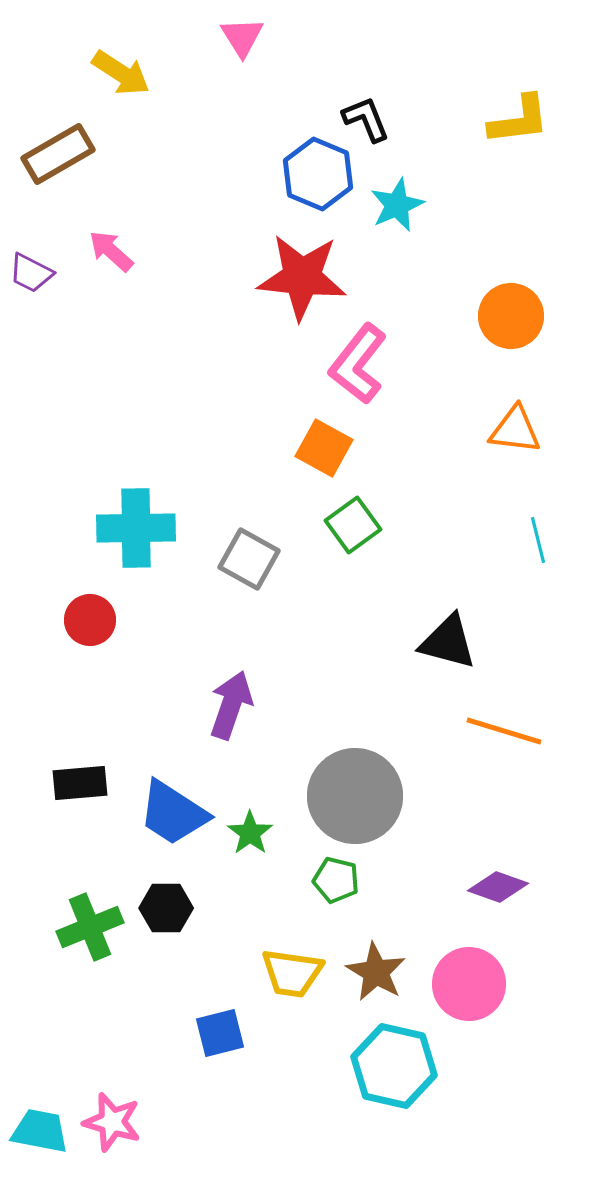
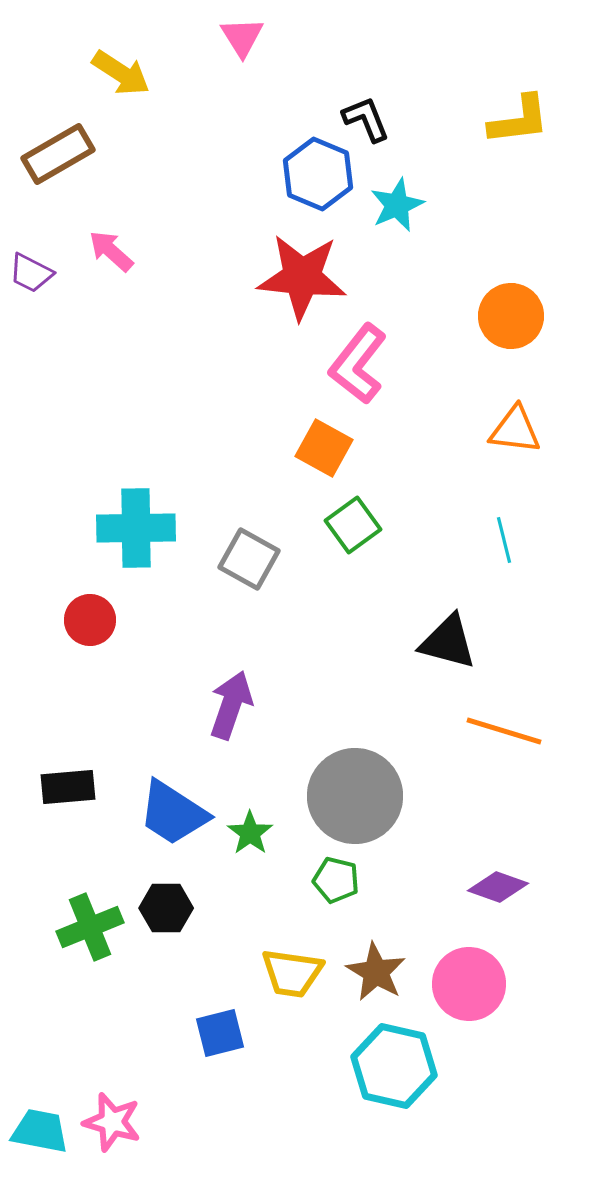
cyan line: moved 34 px left
black rectangle: moved 12 px left, 4 px down
